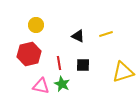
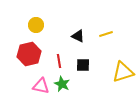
red line: moved 2 px up
